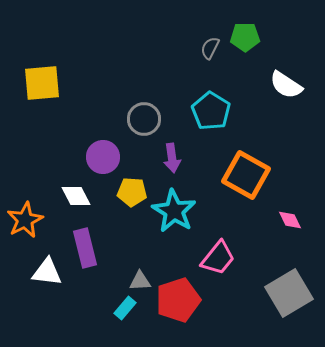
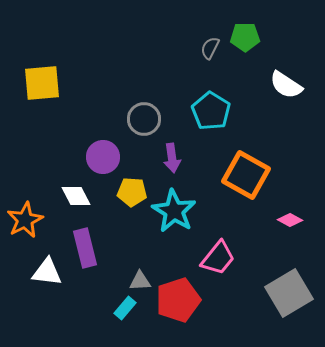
pink diamond: rotated 35 degrees counterclockwise
